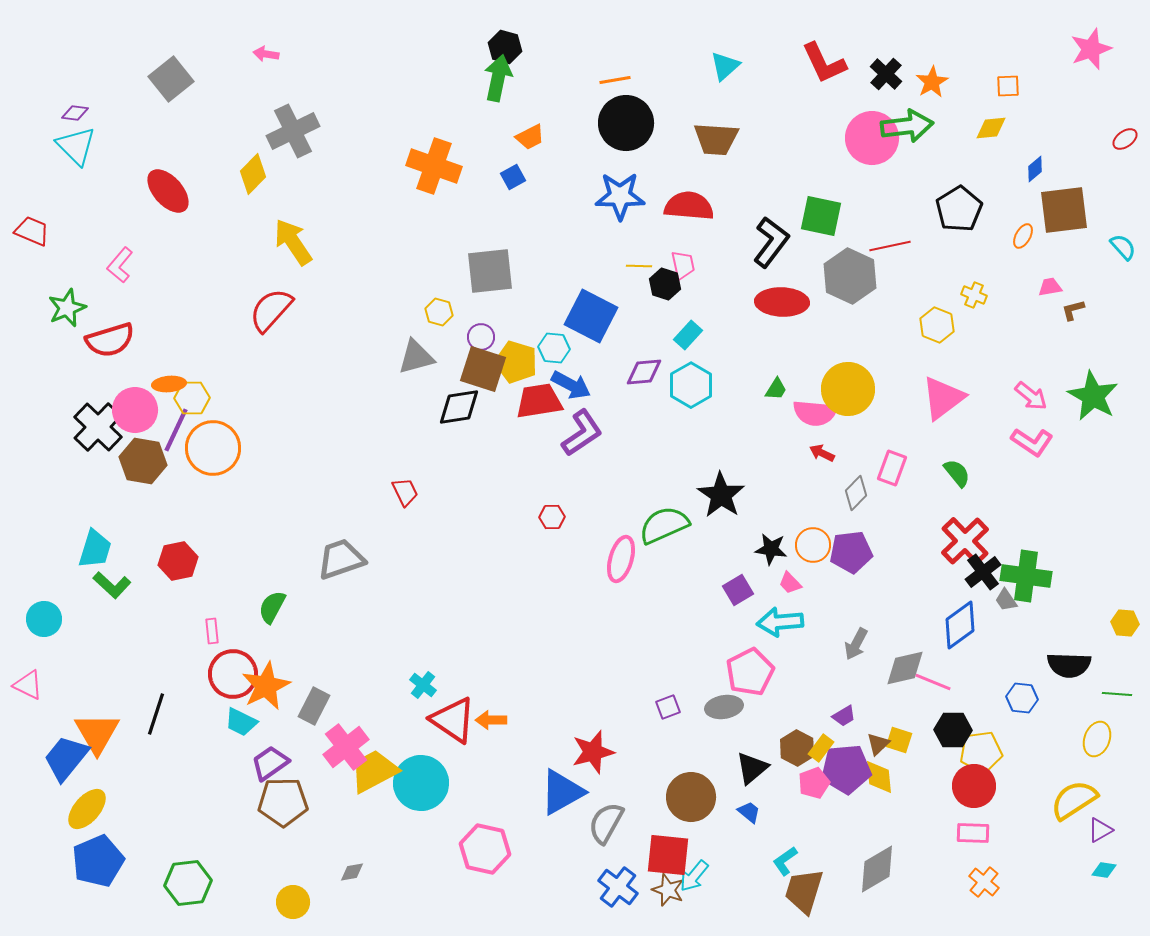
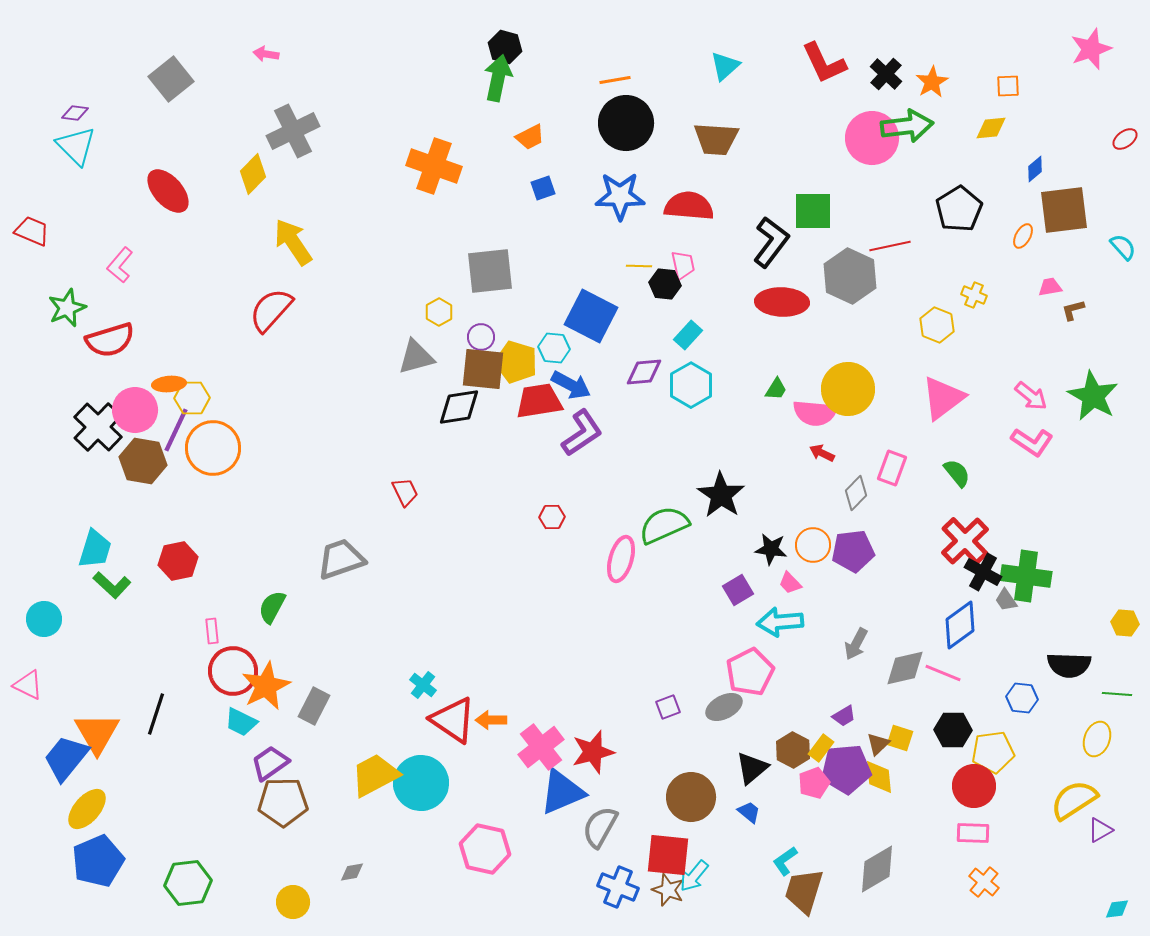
blue square at (513, 177): moved 30 px right, 11 px down; rotated 10 degrees clockwise
green square at (821, 216): moved 8 px left, 5 px up; rotated 12 degrees counterclockwise
black hexagon at (665, 284): rotated 12 degrees counterclockwise
yellow hexagon at (439, 312): rotated 16 degrees clockwise
brown square at (483, 369): rotated 12 degrees counterclockwise
purple pentagon at (851, 552): moved 2 px right, 1 px up
black cross at (983, 572): rotated 24 degrees counterclockwise
red circle at (233, 674): moved 3 px up
pink line at (933, 682): moved 10 px right, 9 px up
gray ellipse at (724, 707): rotated 18 degrees counterclockwise
yellow square at (899, 740): moved 1 px right, 2 px up
pink cross at (346, 747): moved 195 px right
brown hexagon at (797, 748): moved 4 px left, 2 px down
yellow pentagon at (981, 752): moved 12 px right
yellow trapezoid at (374, 771): moved 1 px right, 4 px down
blue triangle at (562, 792): rotated 6 degrees clockwise
gray semicircle at (606, 823): moved 6 px left, 4 px down
cyan diamond at (1104, 870): moved 13 px right, 39 px down; rotated 15 degrees counterclockwise
blue cross at (618, 887): rotated 15 degrees counterclockwise
